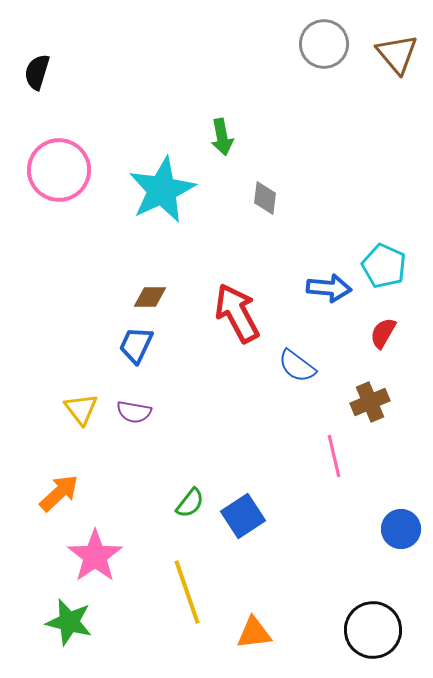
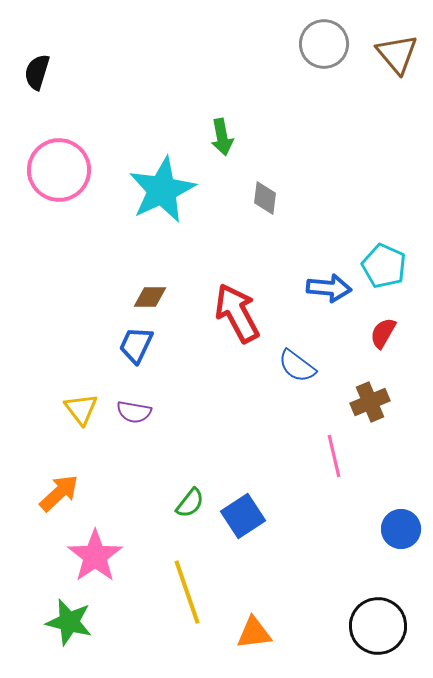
black circle: moved 5 px right, 4 px up
